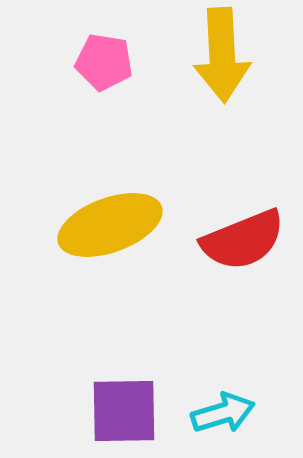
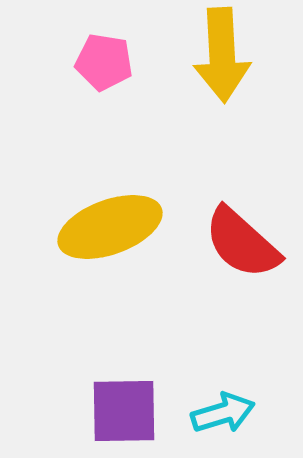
yellow ellipse: moved 2 px down
red semicircle: moved 1 px left, 3 px down; rotated 64 degrees clockwise
